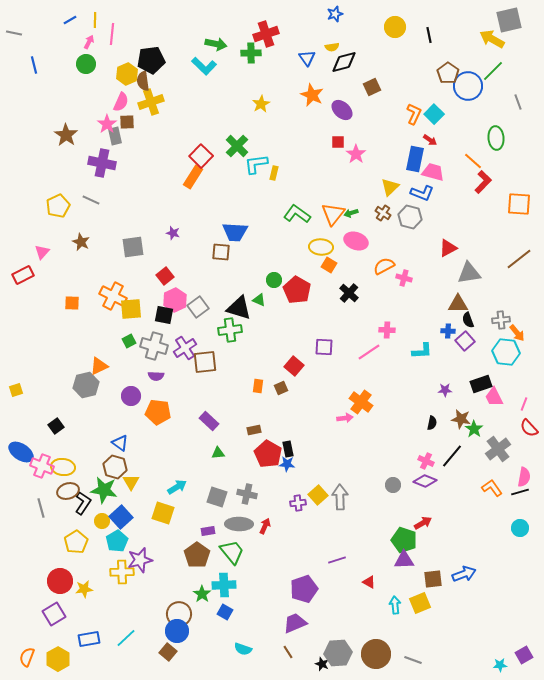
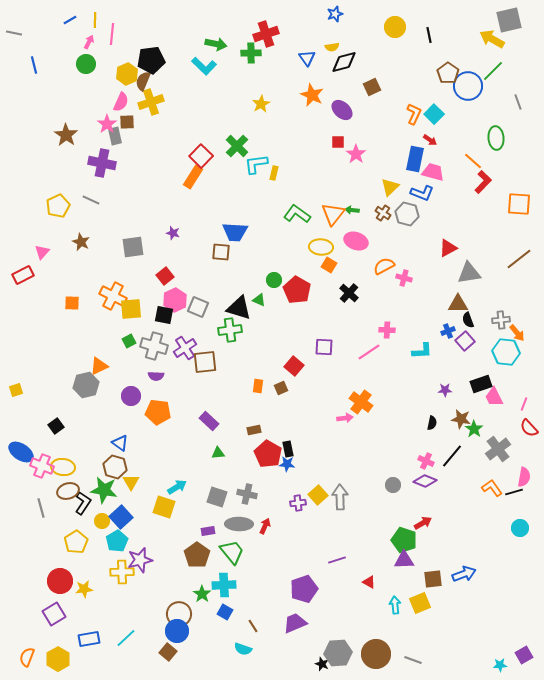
brown semicircle at (143, 81): rotated 30 degrees clockwise
green arrow at (351, 213): moved 1 px right, 3 px up; rotated 24 degrees clockwise
gray hexagon at (410, 217): moved 3 px left, 3 px up
gray square at (198, 307): rotated 30 degrees counterclockwise
blue cross at (448, 331): rotated 24 degrees counterclockwise
black line at (520, 492): moved 6 px left
yellow square at (163, 513): moved 1 px right, 6 px up
brown line at (288, 652): moved 35 px left, 26 px up
